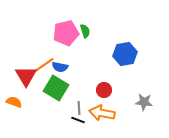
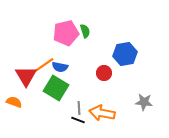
red circle: moved 17 px up
